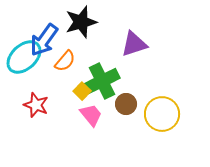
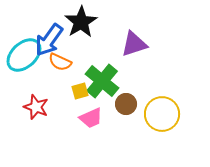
black star: rotated 16 degrees counterclockwise
blue arrow: moved 5 px right
cyan ellipse: moved 2 px up
orange semicircle: moved 5 px left, 1 px down; rotated 75 degrees clockwise
green cross: rotated 24 degrees counterclockwise
yellow square: moved 2 px left; rotated 30 degrees clockwise
red star: moved 2 px down
pink trapezoid: moved 3 px down; rotated 105 degrees clockwise
